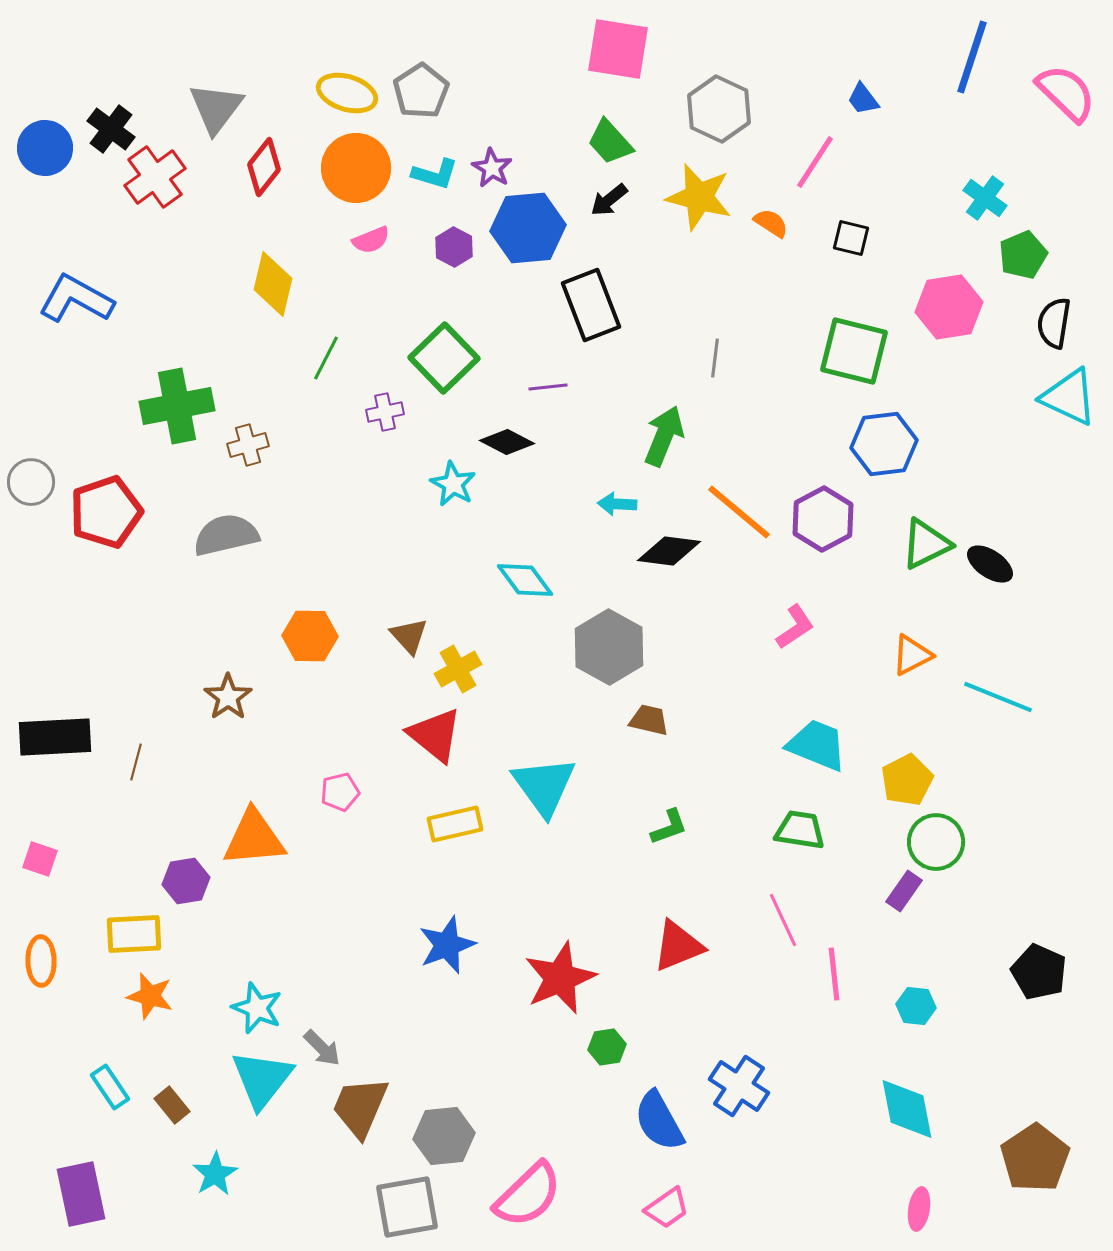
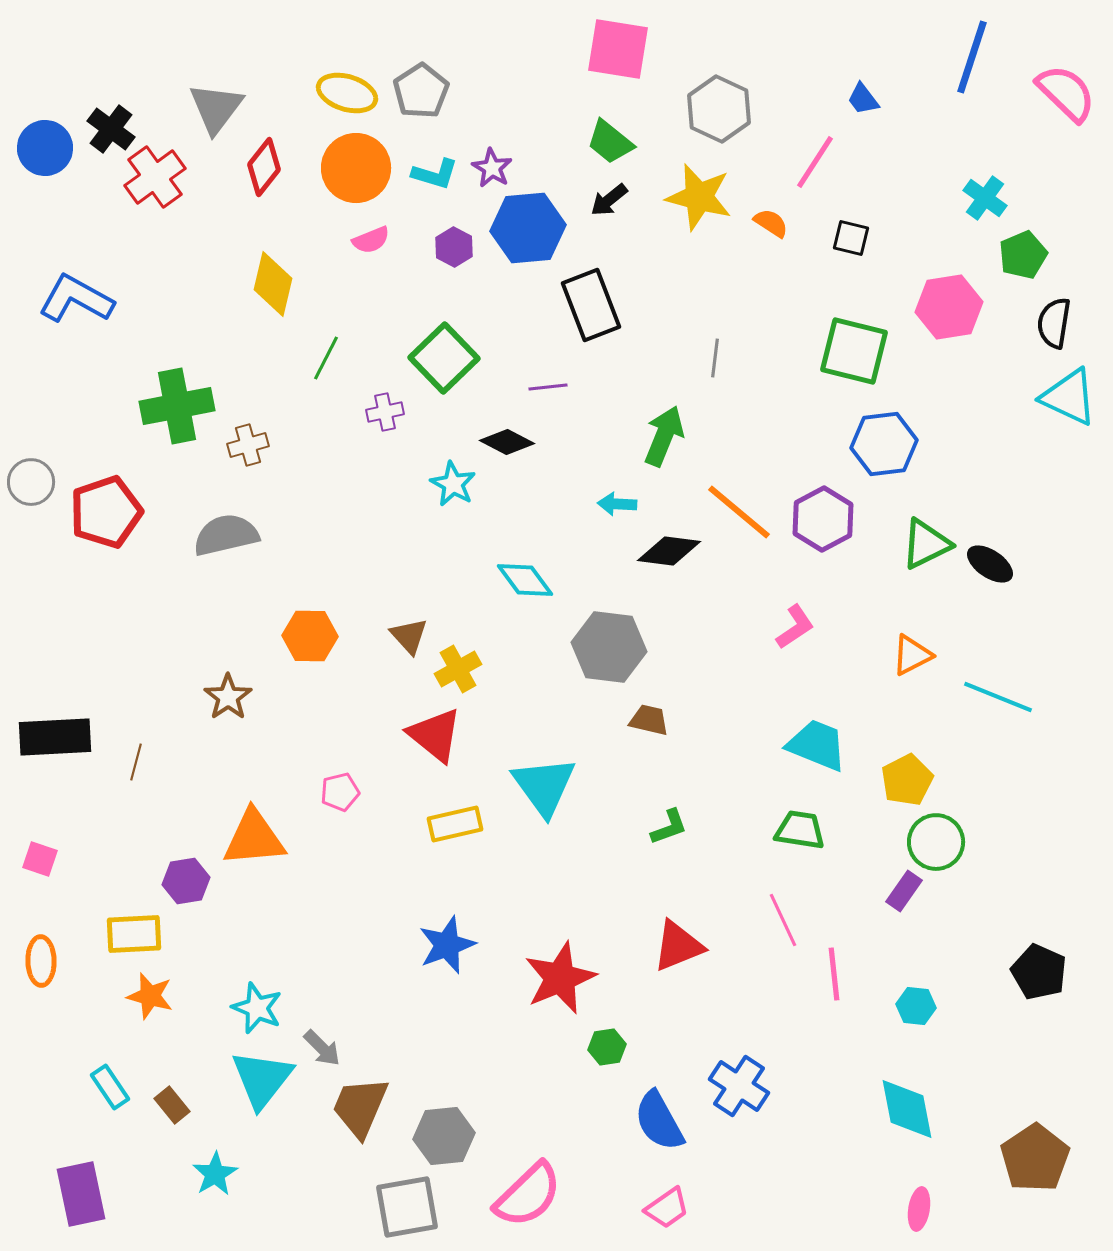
green trapezoid at (610, 142): rotated 9 degrees counterclockwise
gray hexagon at (609, 647): rotated 22 degrees counterclockwise
